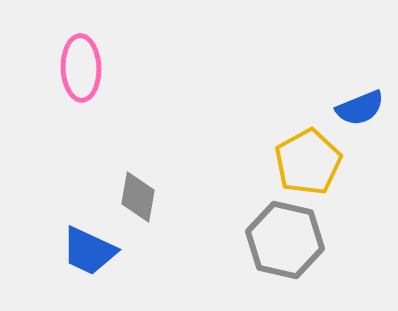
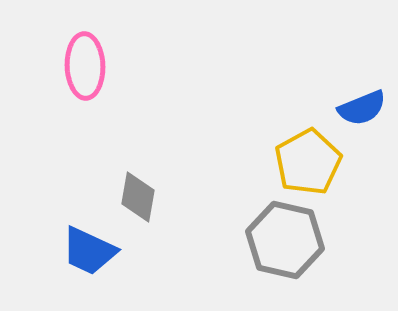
pink ellipse: moved 4 px right, 2 px up
blue semicircle: moved 2 px right
